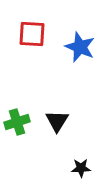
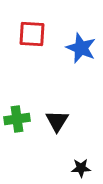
blue star: moved 1 px right, 1 px down
green cross: moved 3 px up; rotated 10 degrees clockwise
